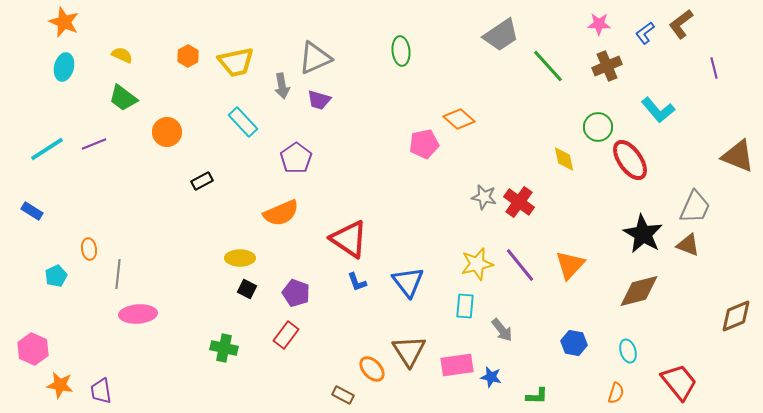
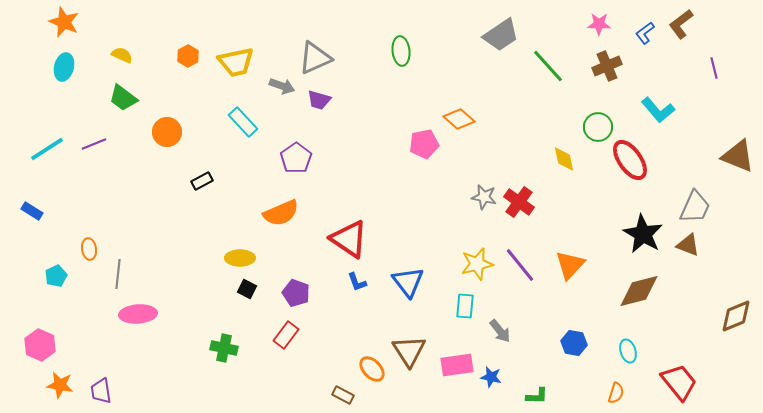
gray arrow at (282, 86): rotated 60 degrees counterclockwise
gray arrow at (502, 330): moved 2 px left, 1 px down
pink hexagon at (33, 349): moved 7 px right, 4 px up
